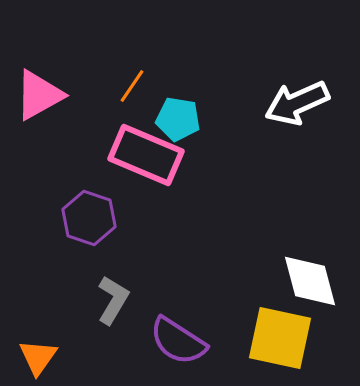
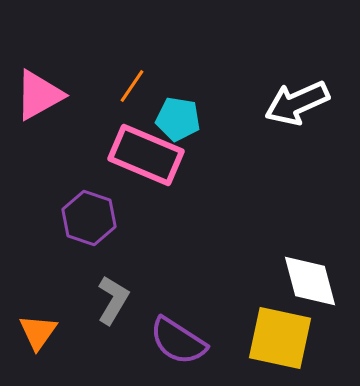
orange triangle: moved 25 px up
